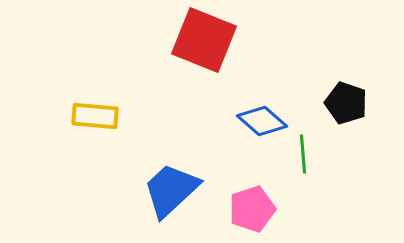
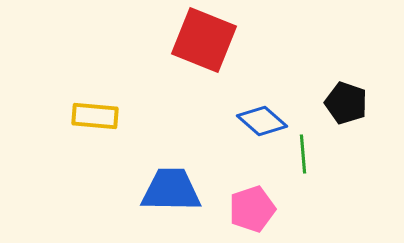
blue trapezoid: rotated 44 degrees clockwise
